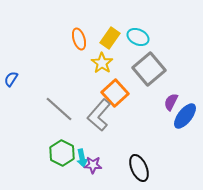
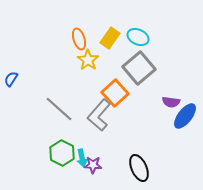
yellow star: moved 14 px left, 3 px up
gray square: moved 10 px left, 1 px up
purple semicircle: rotated 108 degrees counterclockwise
